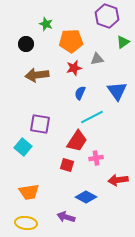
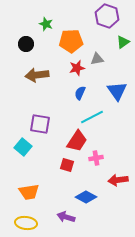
red star: moved 3 px right
